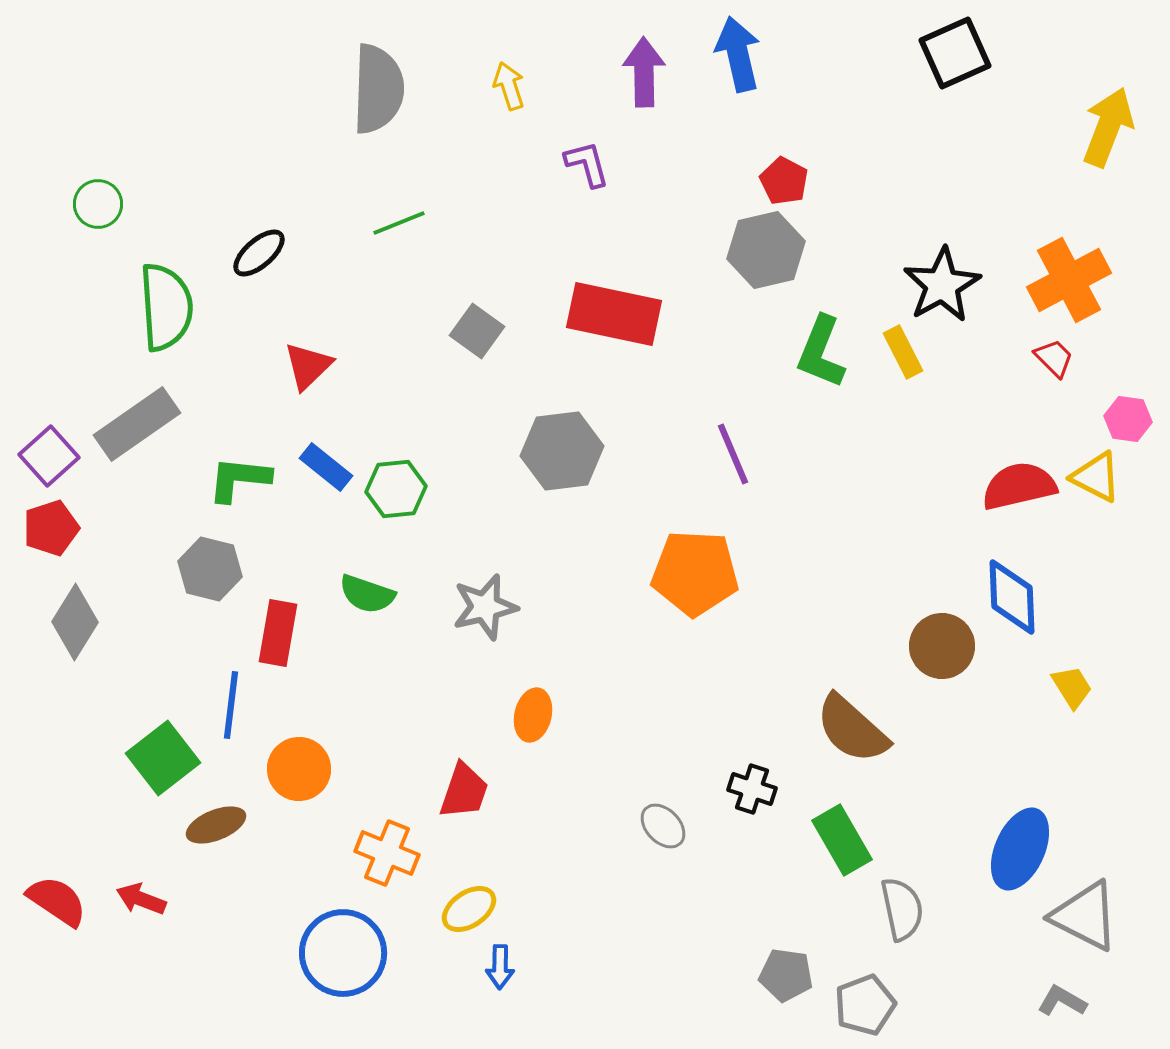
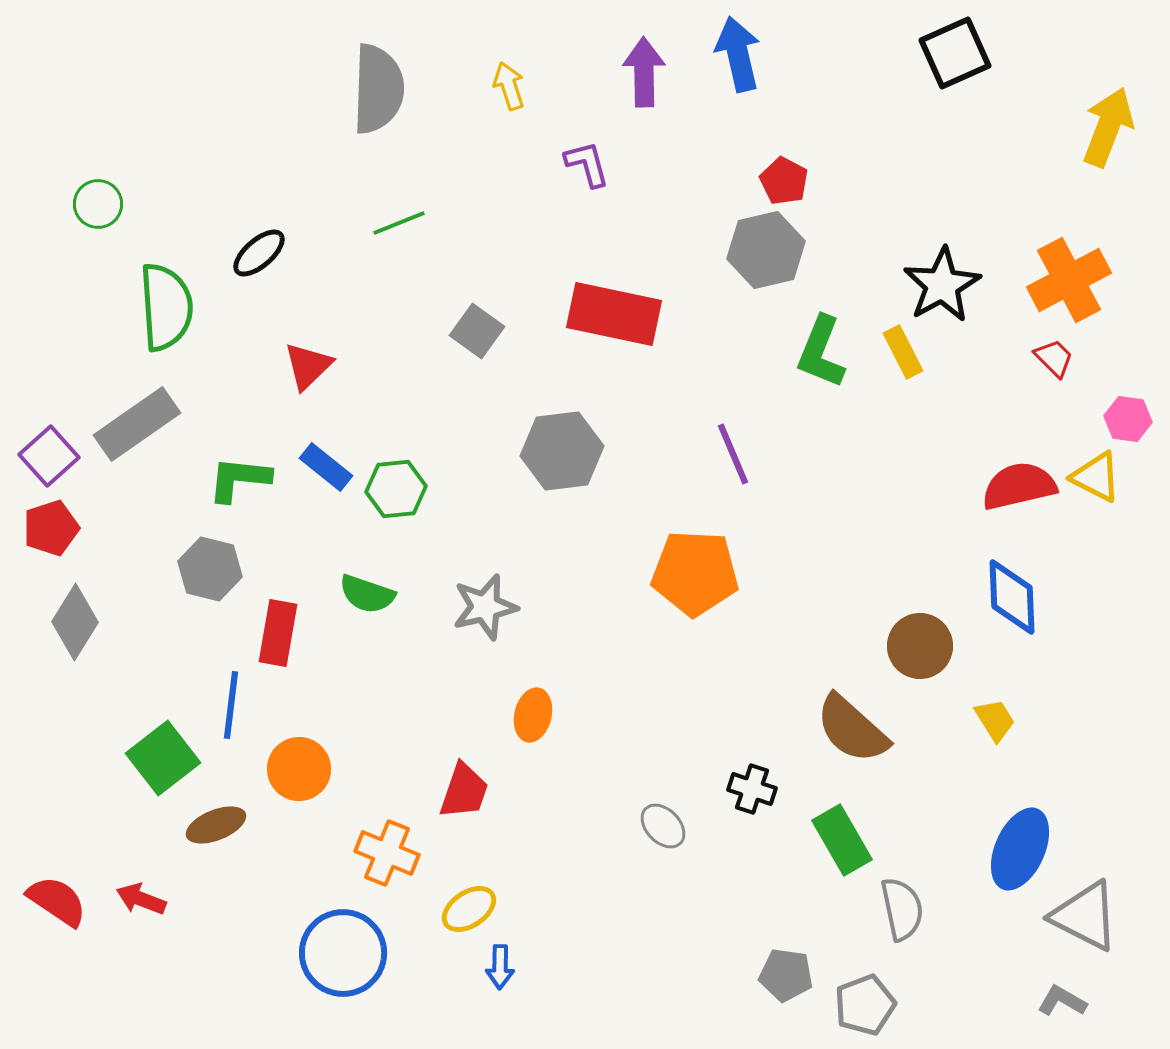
brown circle at (942, 646): moved 22 px left
yellow trapezoid at (1072, 687): moved 77 px left, 33 px down
